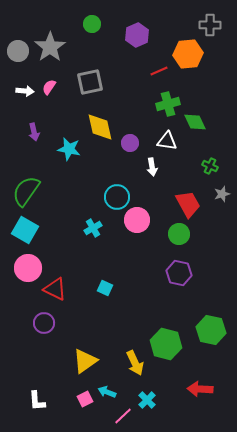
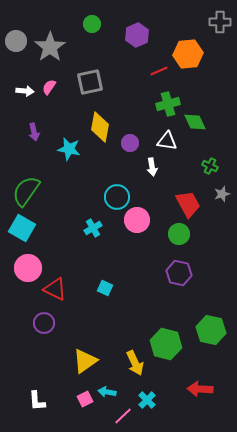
gray cross at (210, 25): moved 10 px right, 3 px up
gray circle at (18, 51): moved 2 px left, 10 px up
yellow diamond at (100, 127): rotated 24 degrees clockwise
cyan square at (25, 230): moved 3 px left, 2 px up
cyan arrow at (107, 392): rotated 12 degrees counterclockwise
